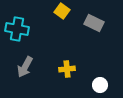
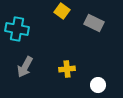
white circle: moved 2 px left
